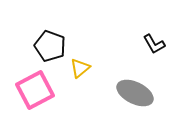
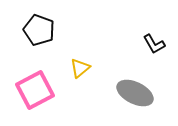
black pentagon: moved 11 px left, 16 px up
